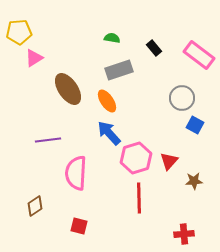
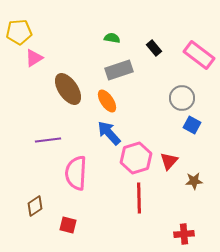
blue square: moved 3 px left
red square: moved 11 px left, 1 px up
